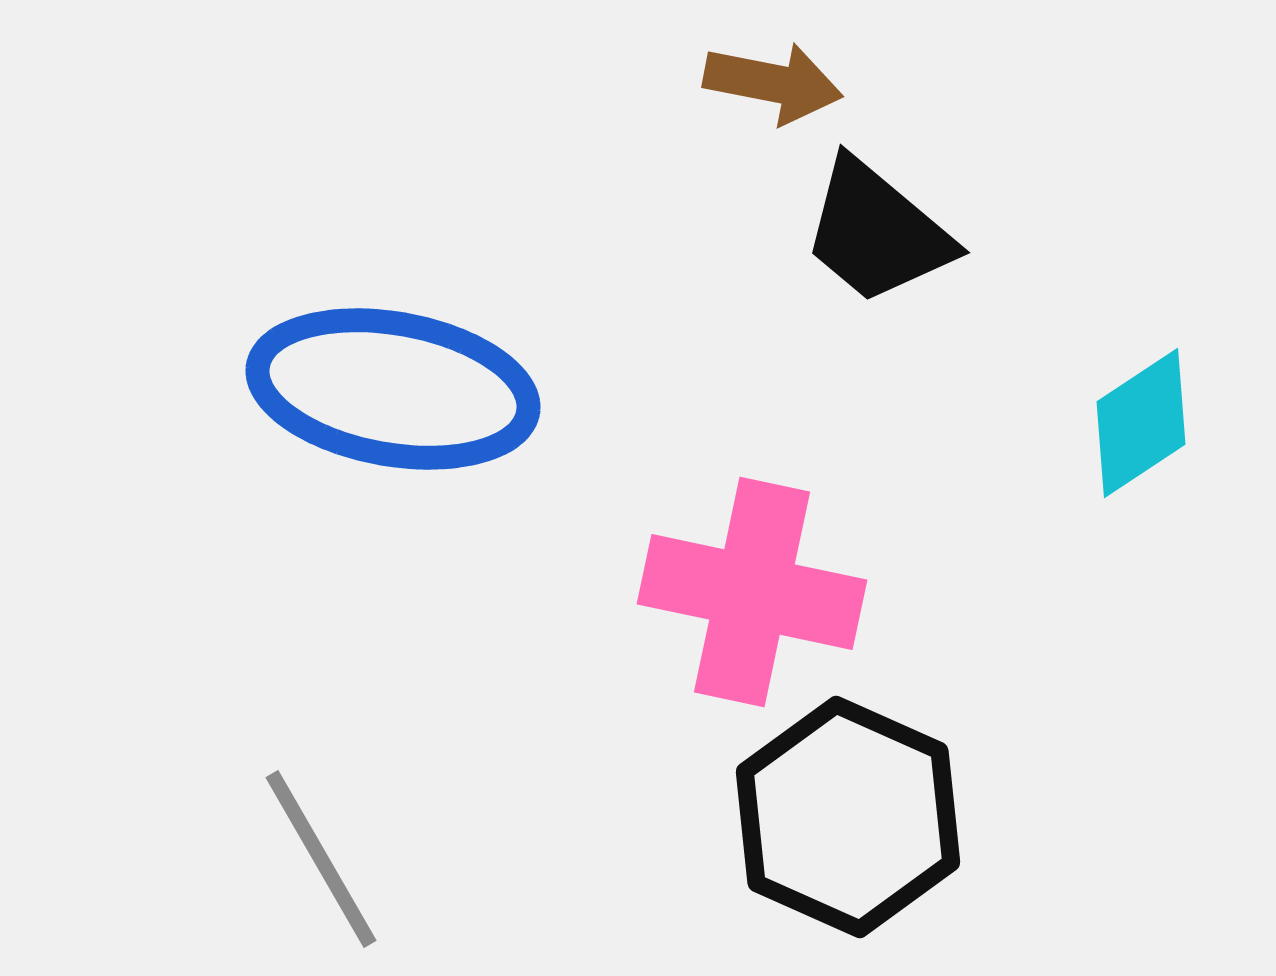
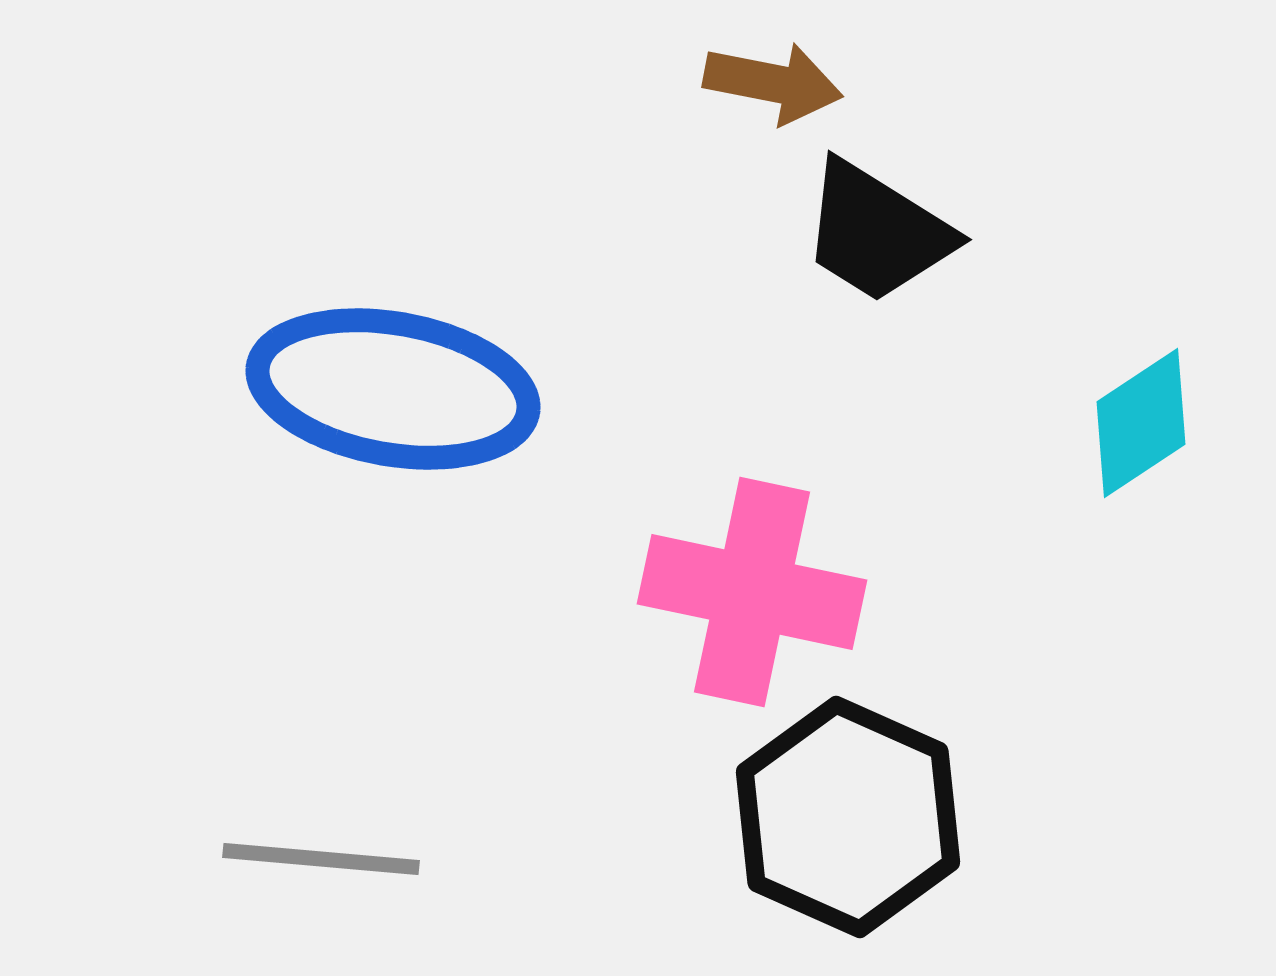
black trapezoid: rotated 8 degrees counterclockwise
gray line: rotated 55 degrees counterclockwise
